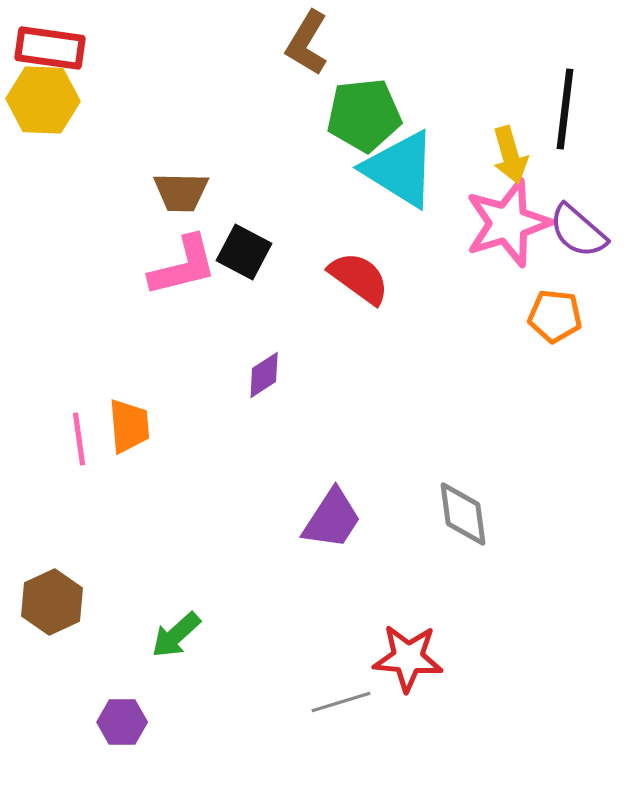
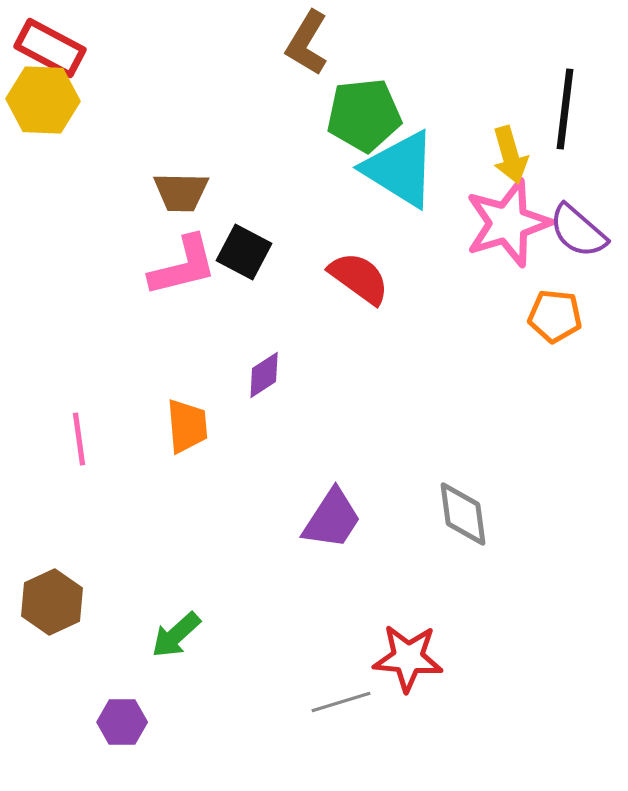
red rectangle: rotated 20 degrees clockwise
orange trapezoid: moved 58 px right
